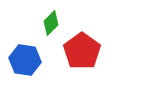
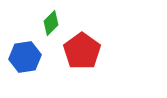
blue hexagon: moved 3 px up; rotated 16 degrees counterclockwise
